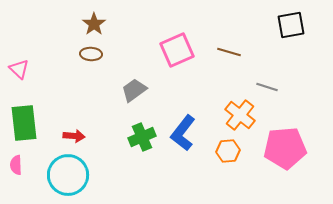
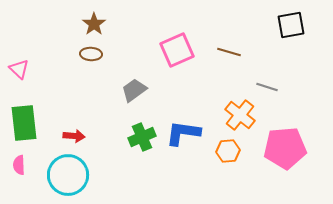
blue L-shape: rotated 60 degrees clockwise
pink semicircle: moved 3 px right
